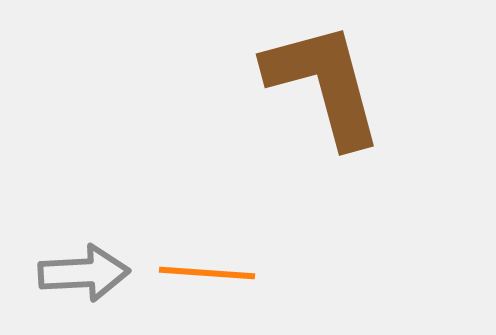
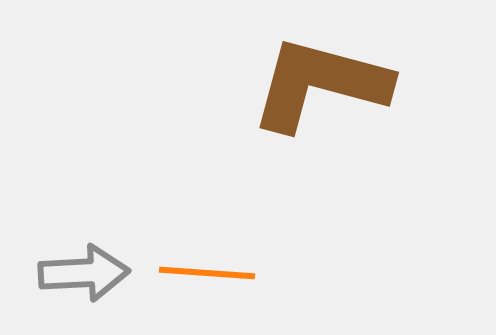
brown L-shape: moved 4 px left; rotated 60 degrees counterclockwise
